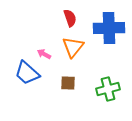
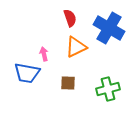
blue cross: rotated 32 degrees clockwise
orange triangle: moved 3 px right; rotated 25 degrees clockwise
pink arrow: rotated 48 degrees clockwise
blue trapezoid: rotated 32 degrees counterclockwise
